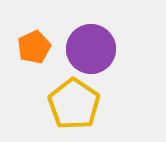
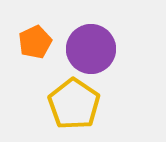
orange pentagon: moved 1 px right, 5 px up
